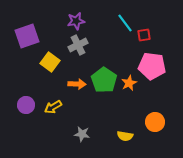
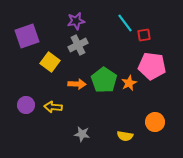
yellow arrow: rotated 36 degrees clockwise
